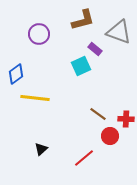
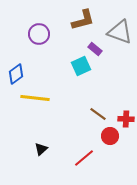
gray triangle: moved 1 px right
